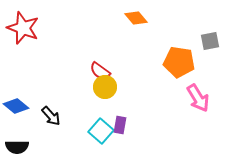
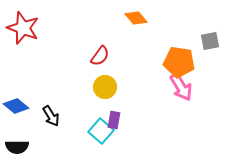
red semicircle: moved 15 px up; rotated 90 degrees counterclockwise
pink arrow: moved 17 px left, 11 px up
black arrow: rotated 10 degrees clockwise
purple rectangle: moved 6 px left, 5 px up
